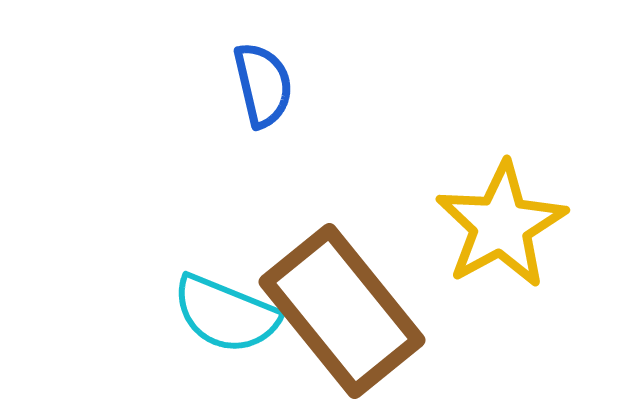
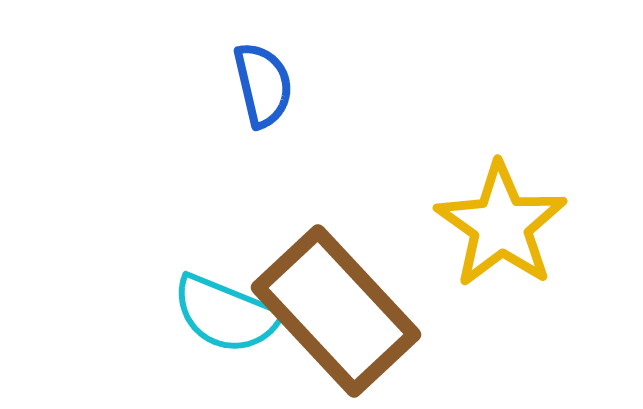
yellow star: rotated 8 degrees counterclockwise
brown rectangle: moved 6 px left; rotated 4 degrees counterclockwise
